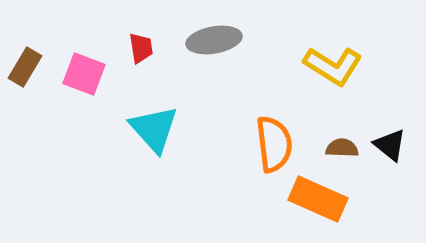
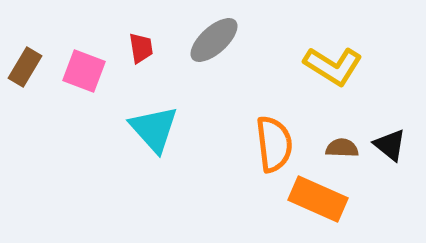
gray ellipse: rotated 32 degrees counterclockwise
pink square: moved 3 px up
